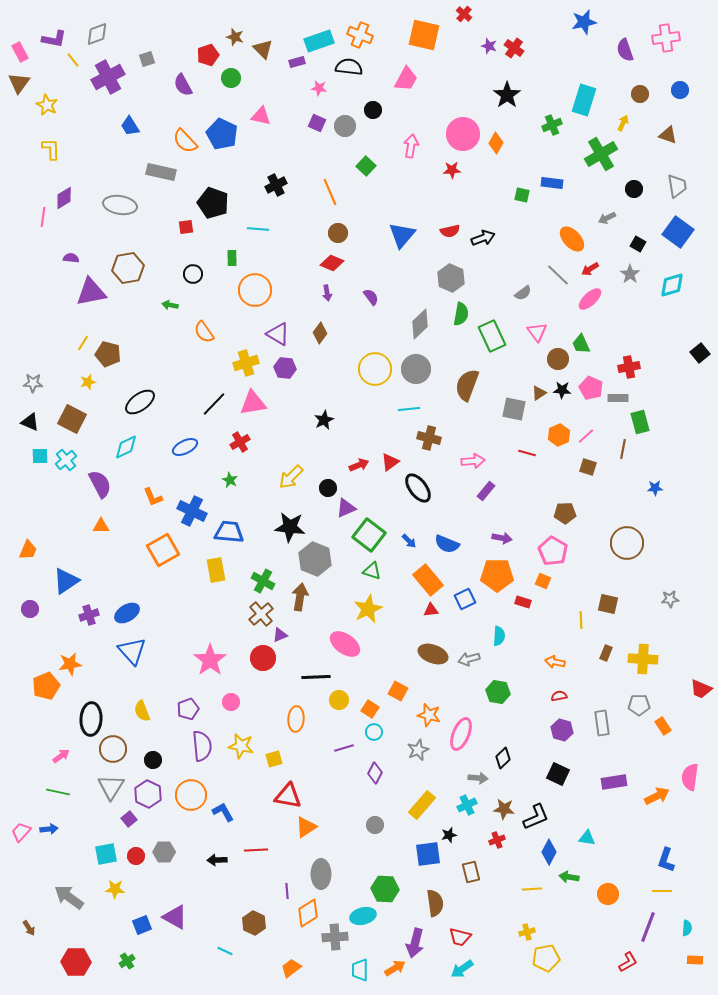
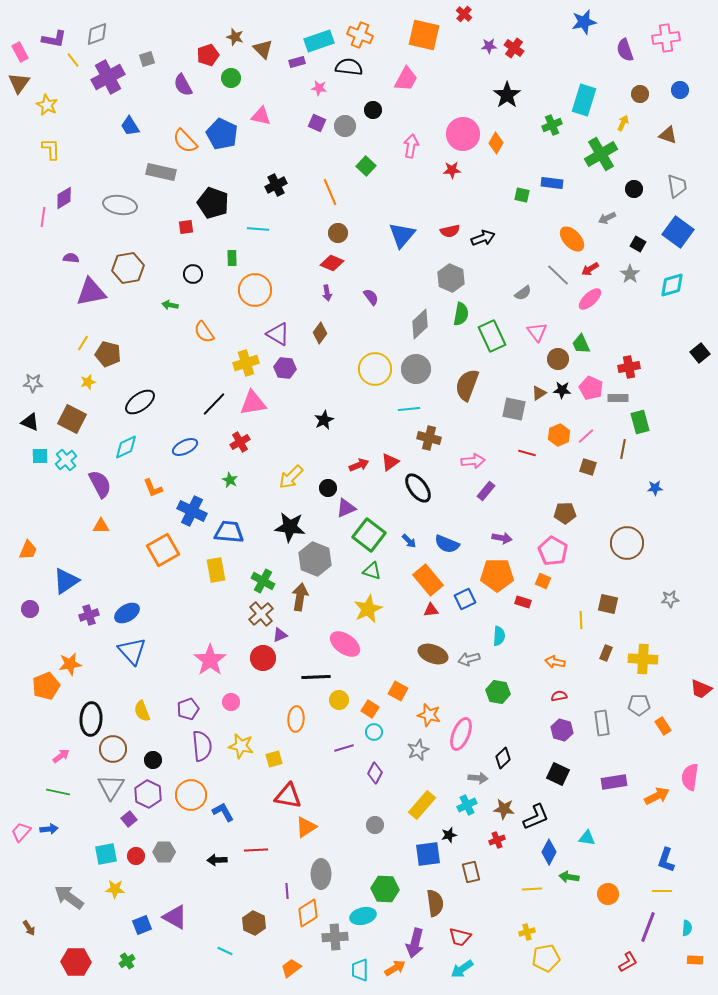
purple star at (489, 46): rotated 21 degrees counterclockwise
orange L-shape at (153, 497): moved 9 px up
